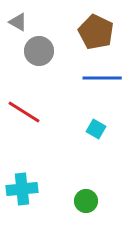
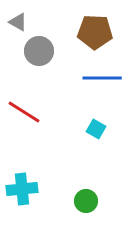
brown pentagon: moved 1 px left; rotated 24 degrees counterclockwise
